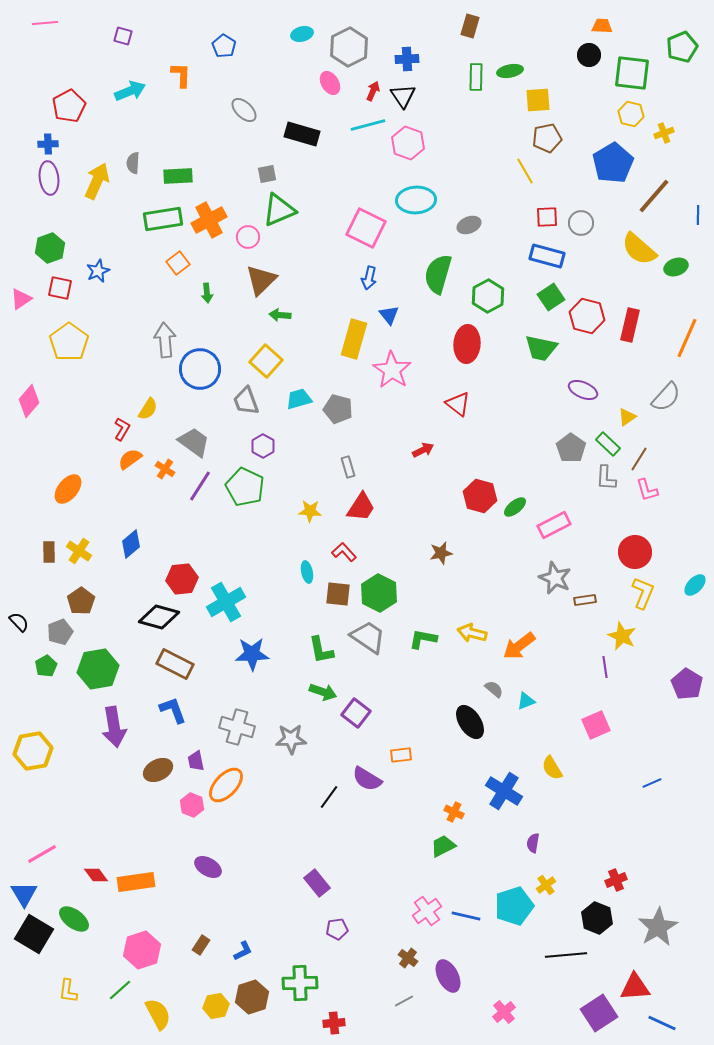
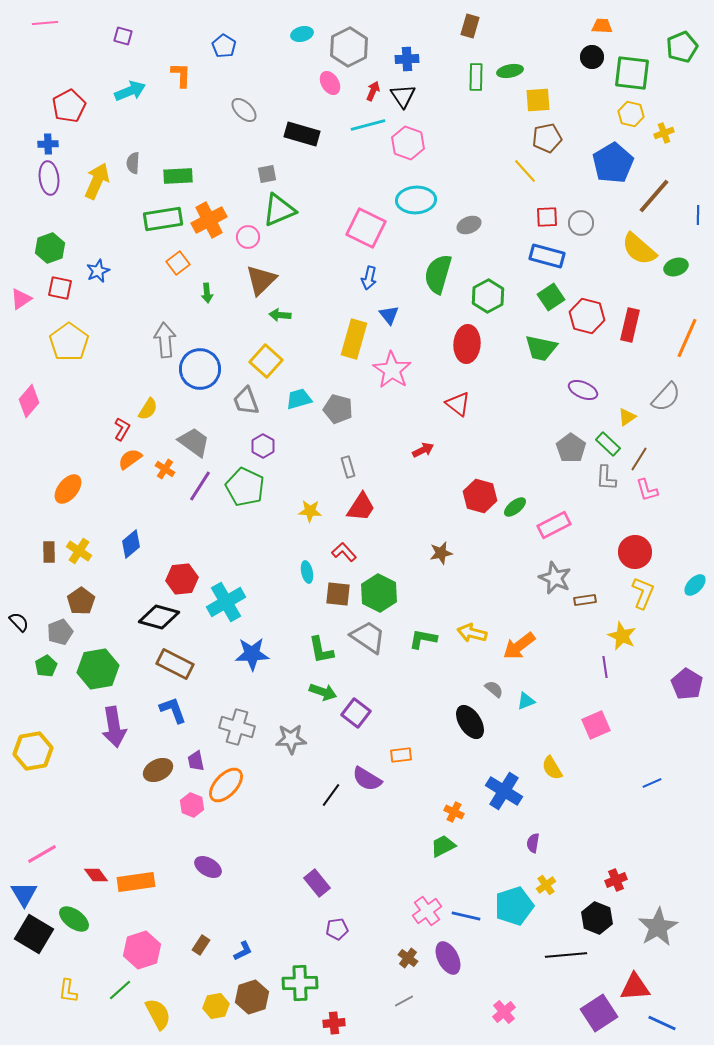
black circle at (589, 55): moved 3 px right, 2 px down
yellow line at (525, 171): rotated 12 degrees counterclockwise
black line at (329, 797): moved 2 px right, 2 px up
purple ellipse at (448, 976): moved 18 px up
